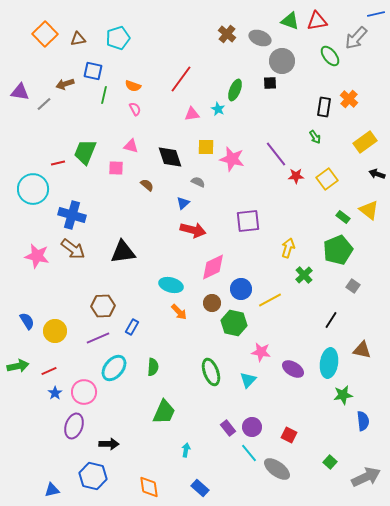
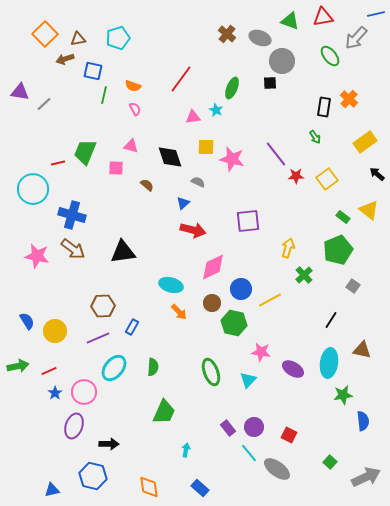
red triangle at (317, 21): moved 6 px right, 4 px up
brown arrow at (65, 84): moved 25 px up
green ellipse at (235, 90): moved 3 px left, 2 px up
cyan star at (218, 109): moved 2 px left, 1 px down
pink triangle at (192, 114): moved 1 px right, 3 px down
black arrow at (377, 174): rotated 21 degrees clockwise
purple circle at (252, 427): moved 2 px right
